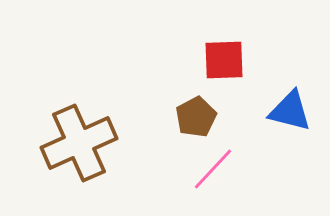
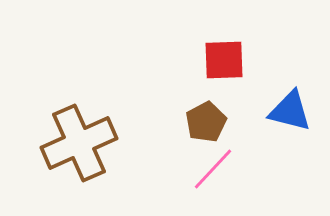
brown pentagon: moved 10 px right, 5 px down
